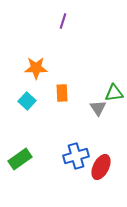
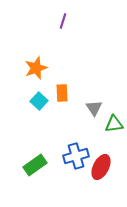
orange star: rotated 20 degrees counterclockwise
green triangle: moved 31 px down
cyan square: moved 12 px right
gray triangle: moved 4 px left
green rectangle: moved 15 px right, 6 px down
